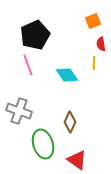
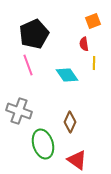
black pentagon: moved 1 px left, 1 px up
red semicircle: moved 17 px left
